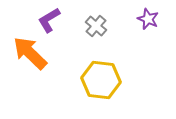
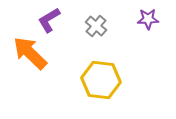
purple star: rotated 25 degrees counterclockwise
